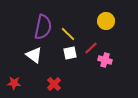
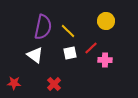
yellow line: moved 3 px up
white triangle: moved 1 px right
pink cross: rotated 16 degrees counterclockwise
